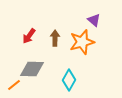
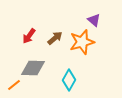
brown arrow: rotated 49 degrees clockwise
gray diamond: moved 1 px right, 1 px up
